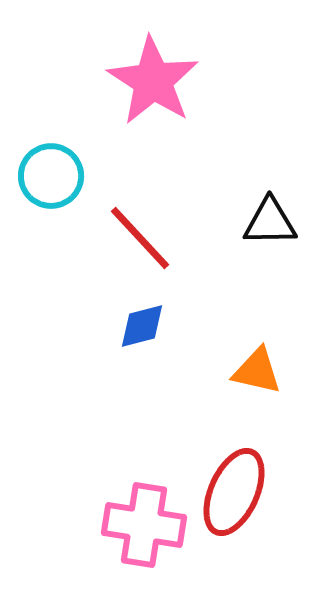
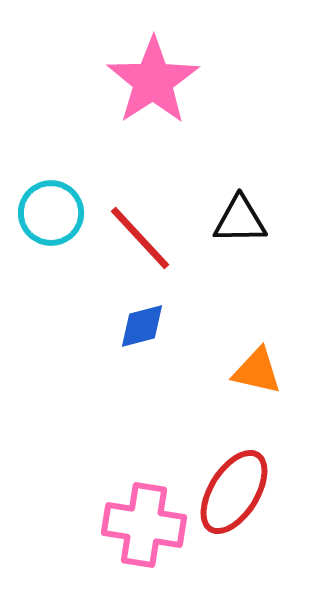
pink star: rotated 6 degrees clockwise
cyan circle: moved 37 px down
black triangle: moved 30 px left, 2 px up
red ellipse: rotated 8 degrees clockwise
